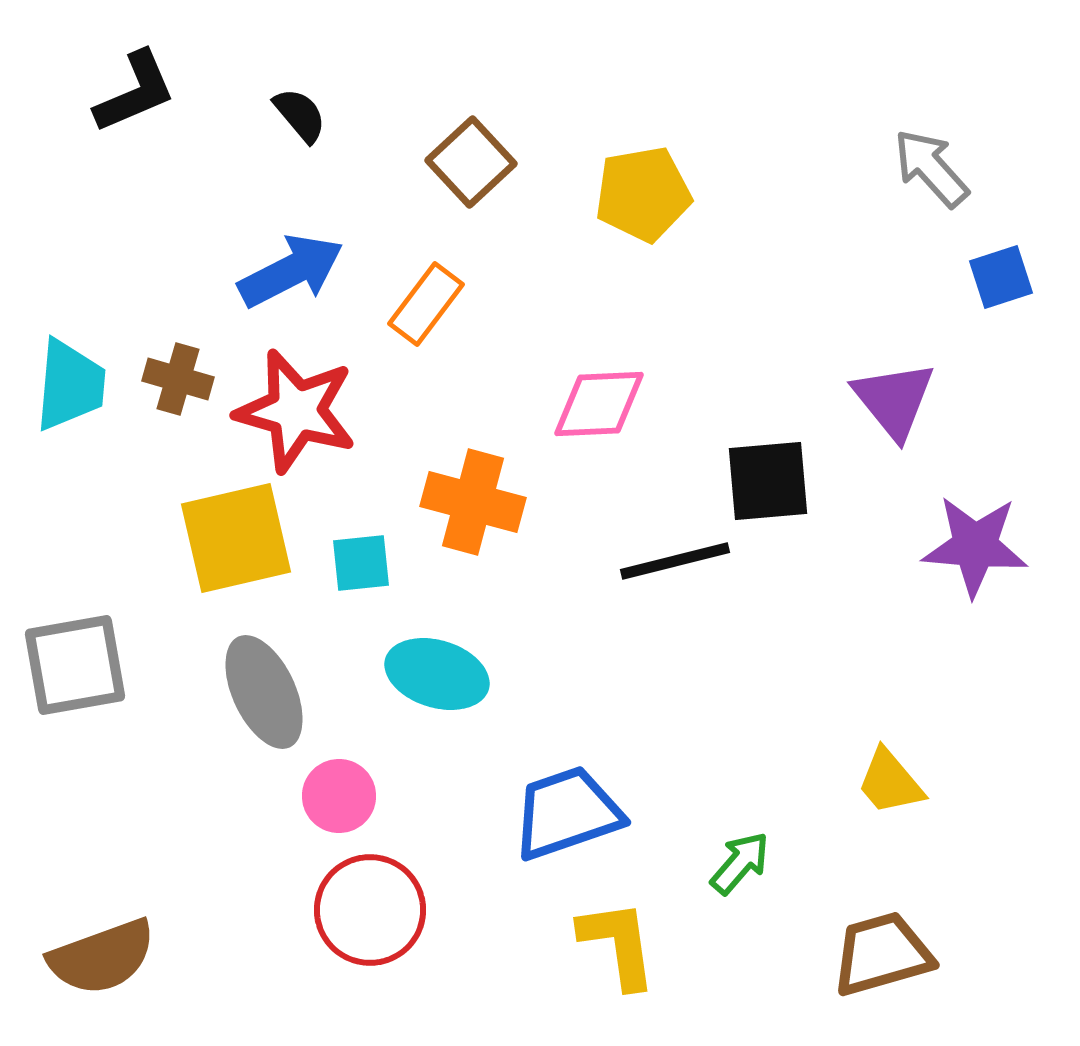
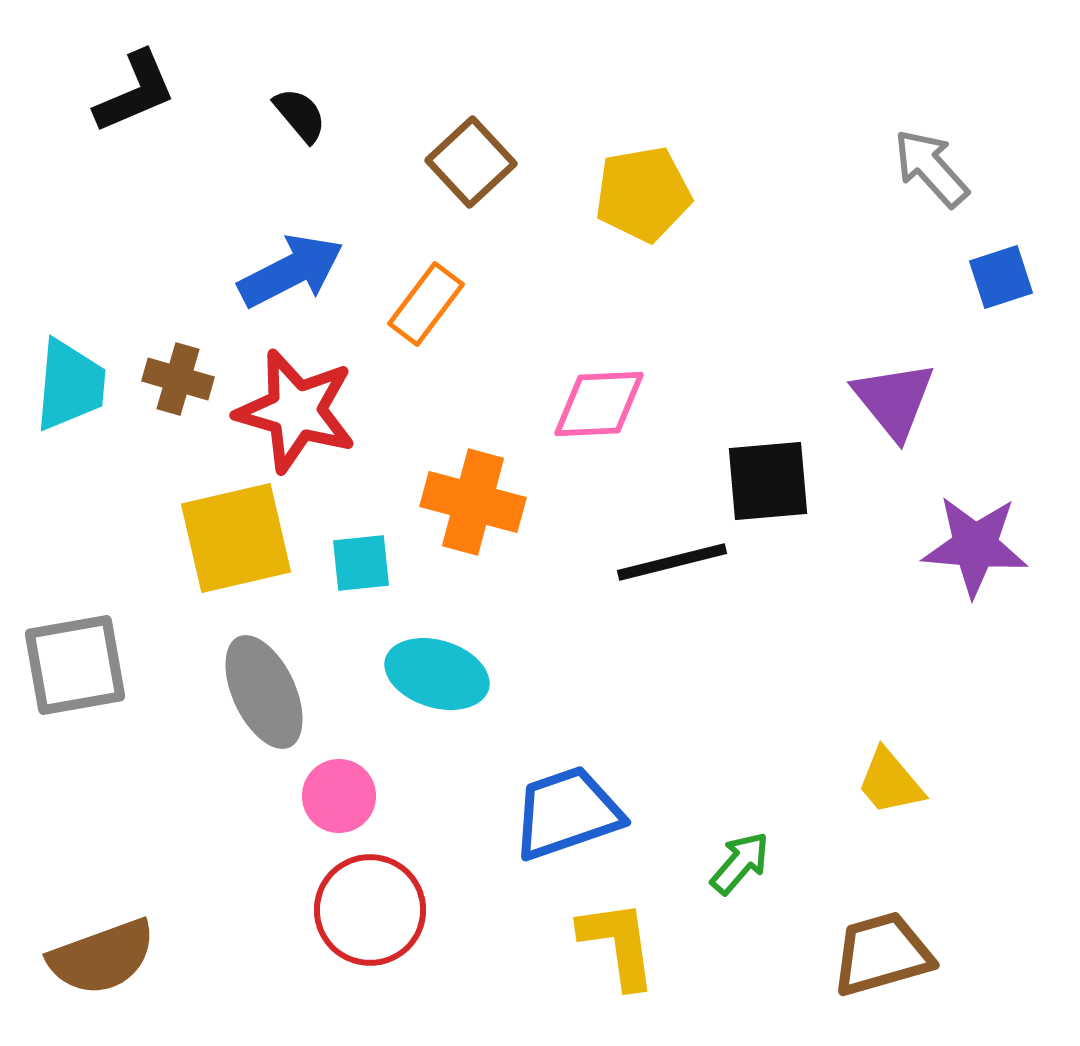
black line: moved 3 px left, 1 px down
